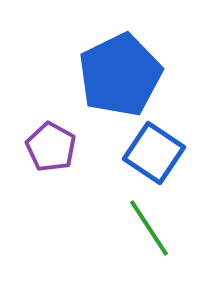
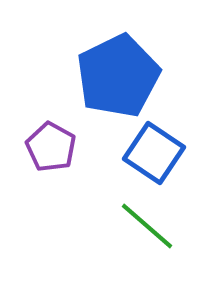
blue pentagon: moved 2 px left, 1 px down
green line: moved 2 px left, 2 px up; rotated 16 degrees counterclockwise
